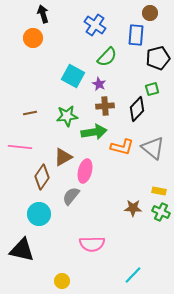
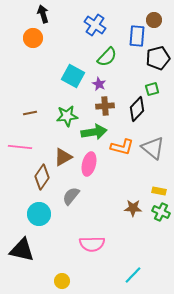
brown circle: moved 4 px right, 7 px down
blue rectangle: moved 1 px right, 1 px down
pink ellipse: moved 4 px right, 7 px up
